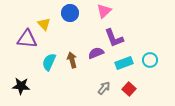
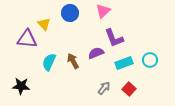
pink triangle: moved 1 px left
brown arrow: moved 1 px right, 1 px down; rotated 14 degrees counterclockwise
